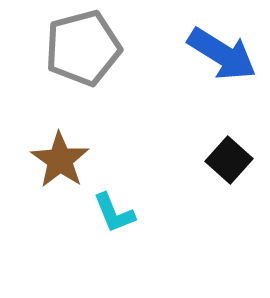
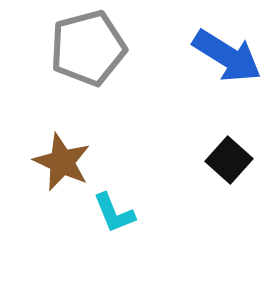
gray pentagon: moved 5 px right
blue arrow: moved 5 px right, 2 px down
brown star: moved 2 px right, 2 px down; rotated 10 degrees counterclockwise
